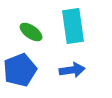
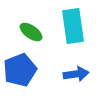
blue arrow: moved 4 px right, 4 px down
